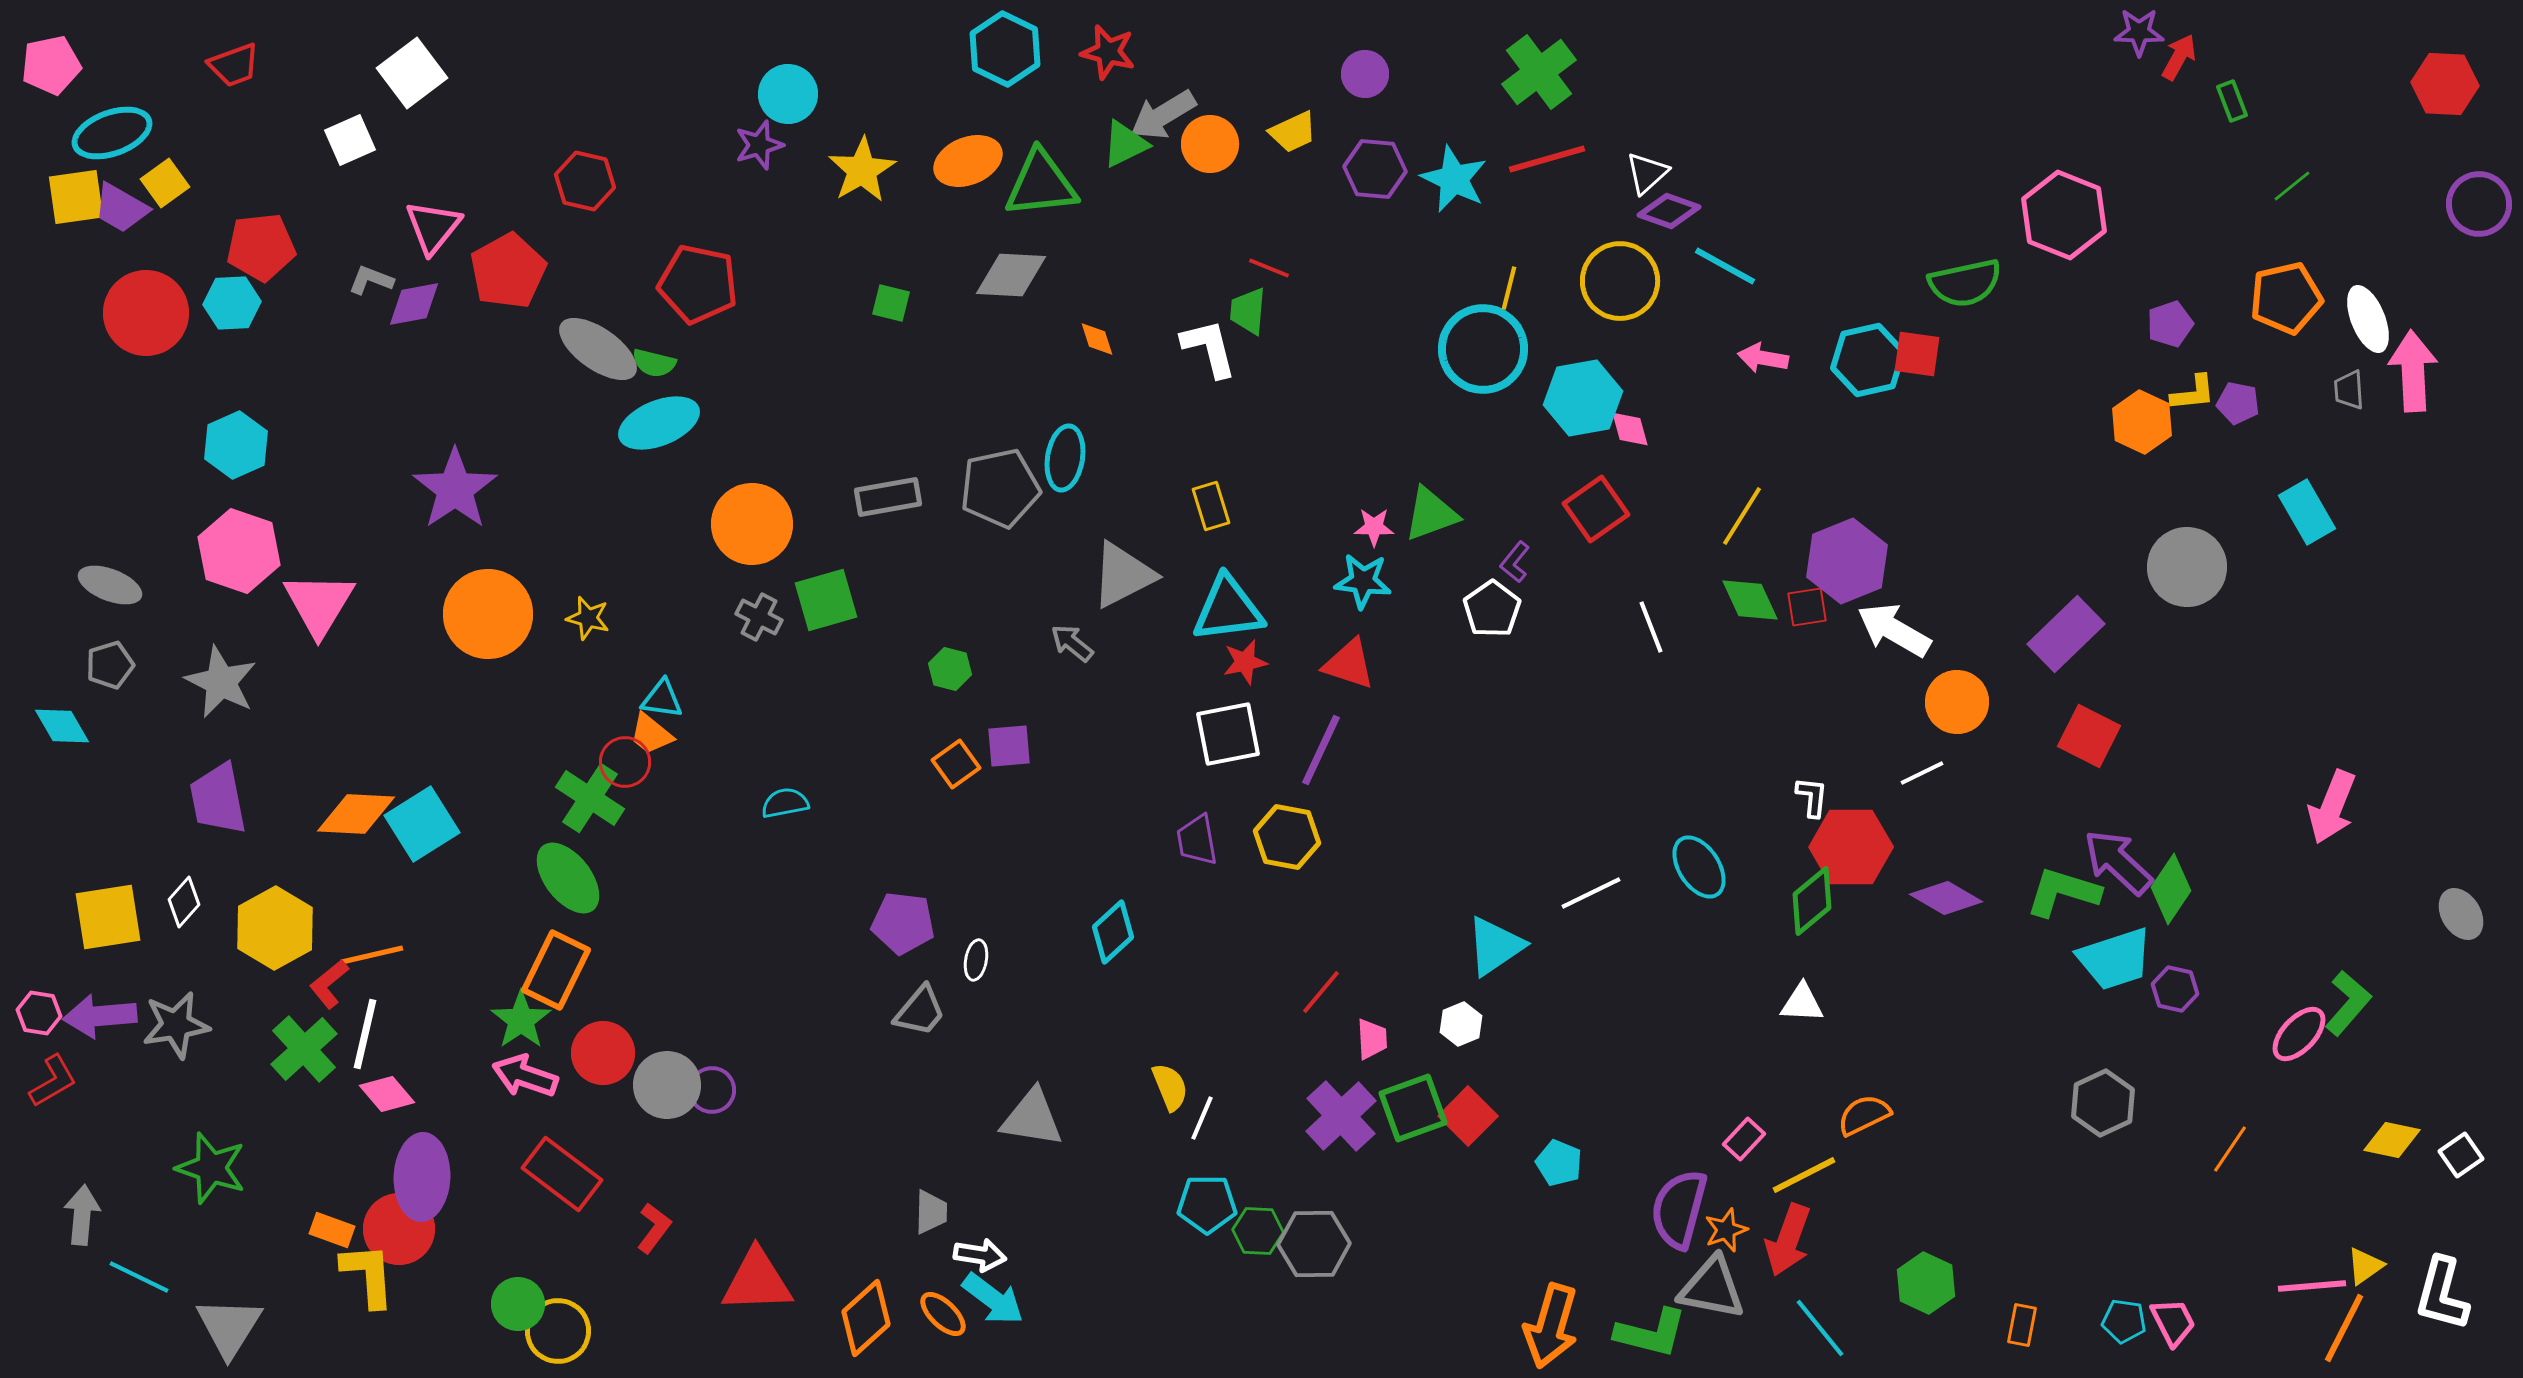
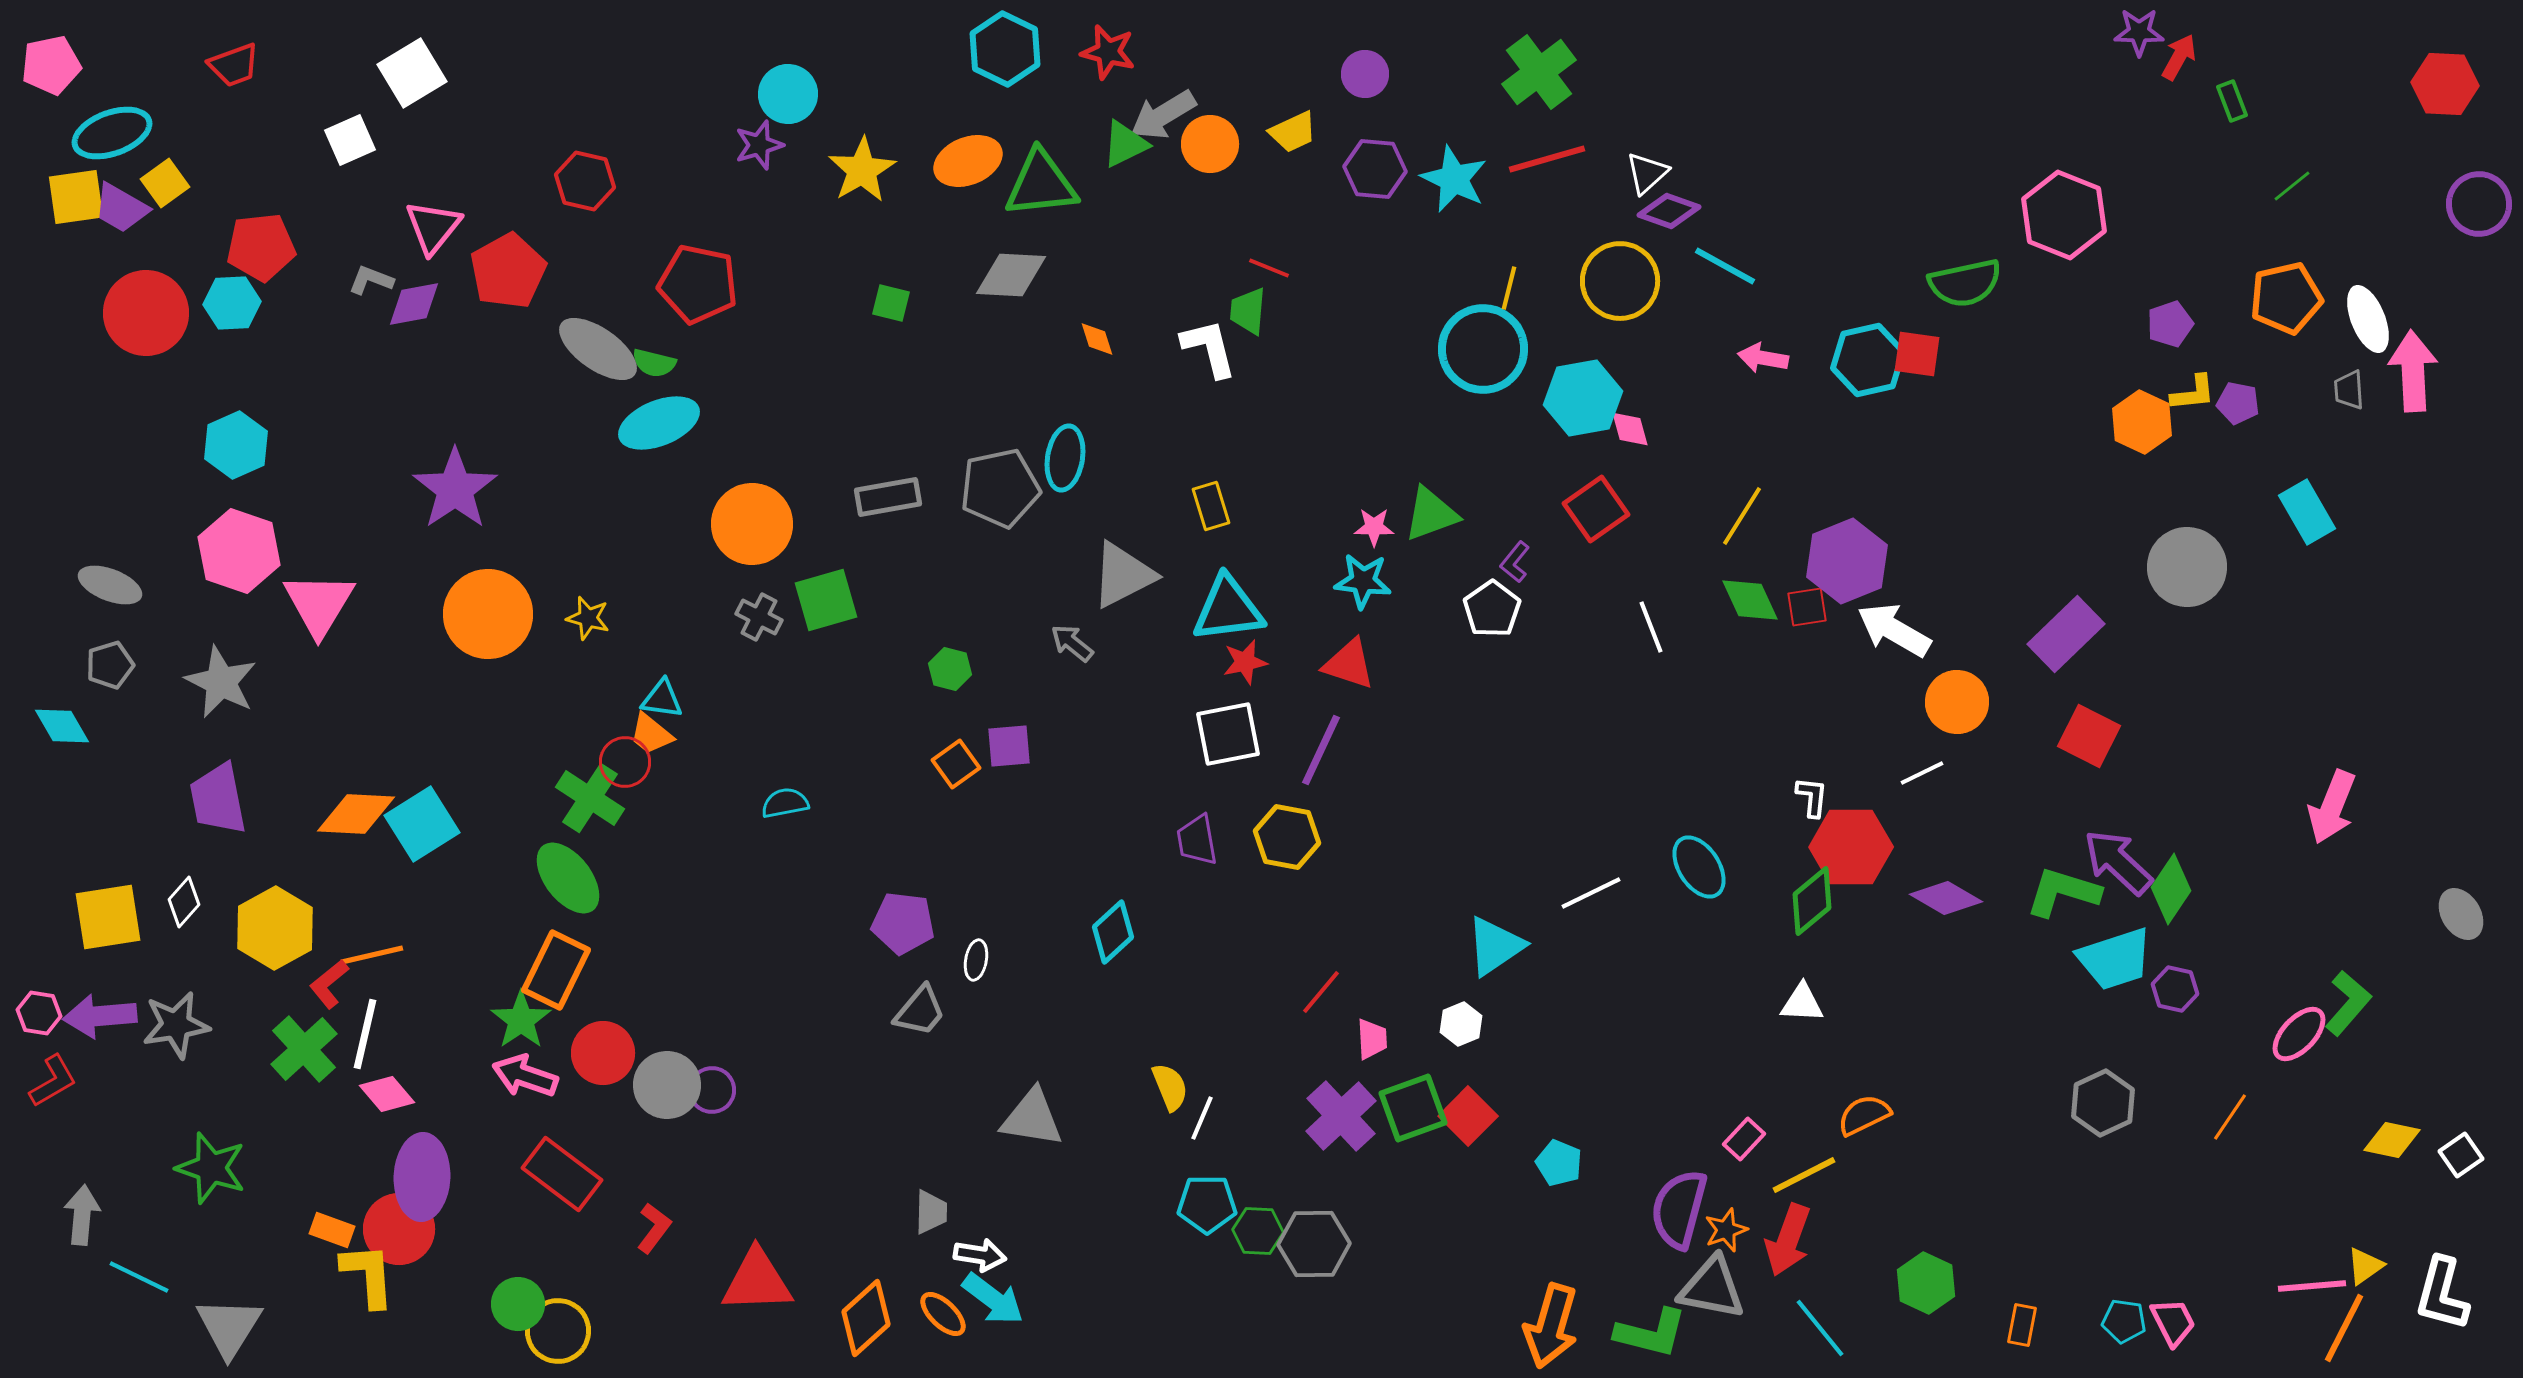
white square at (412, 73): rotated 6 degrees clockwise
orange line at (2230, 1149): moved 32 px up
